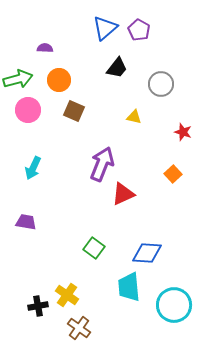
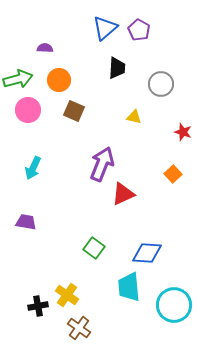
black trapezoid: rotated 35 degrees counterclockwise
